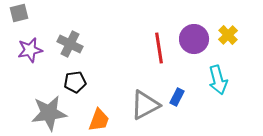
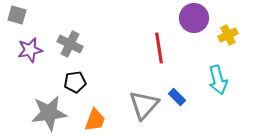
gray square: moved 2 px left, 2 px down; rotated 30 degrees clockwise
yellow cross: rotated 18 degrees clockwise
purple circle: moved 21 px up
blue rectangle: rotated 72 degrees counterclockwise
gray triangle: moved 1 px left; rotated 20 degrees counterclockwise
orange trapezoid: moved 4 px left
